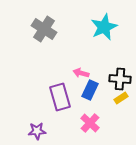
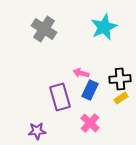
black cross: rotated 10 degrees counterclockwise
